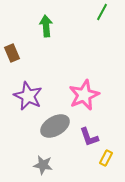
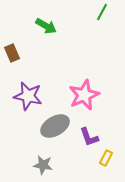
green arrow: rotated 125 degrees clockwise
purple star: rotated 12 degrees counterclockwise
